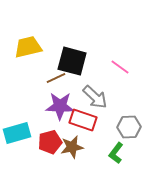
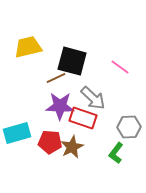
gray arrow: moved 2 px left, 1 px down
red rectangle: moved 2 px up
red pentagon: rotated 20 degrees clockwise
brown star: rotated 15 degrees counterclockwise
